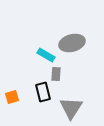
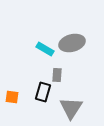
cyan rectangle: moved 1 px left, 6 px up
gray rectangle: moved 1 px right, 1 px down
black rectangle: rotated 30 degrees clockwise
orange square: rotated 24 degrees clockwise
